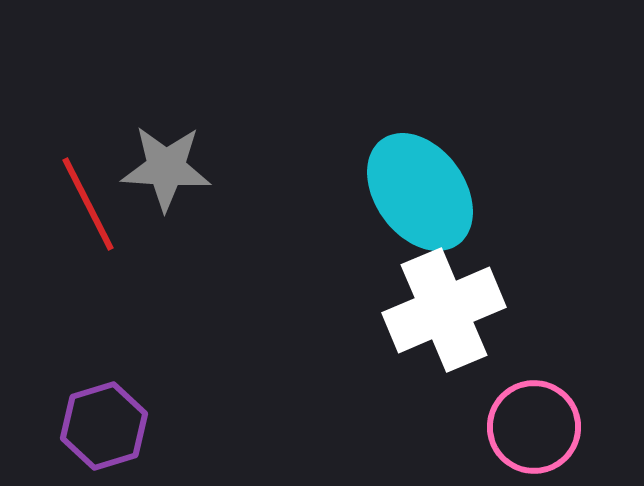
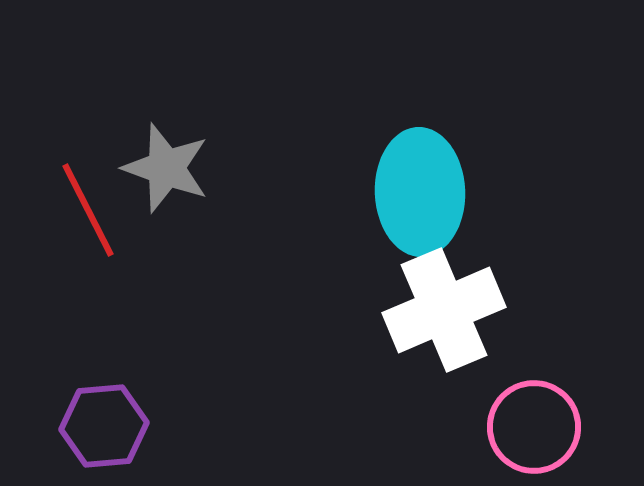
gray star: rotated 16 degrees clockwise
cyan ellipse: rotated 34 degrees clockwise
red line: moved 6 px down
purple hexagon: rotated 12 degrees clockwise
